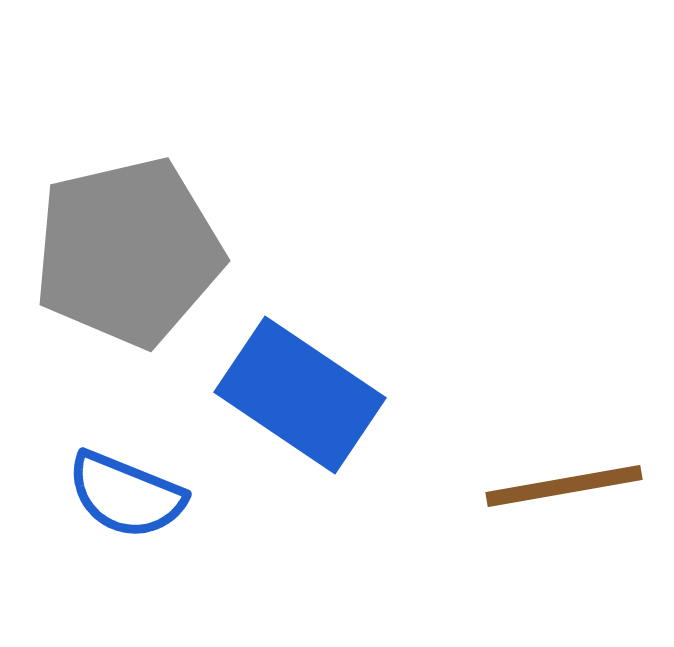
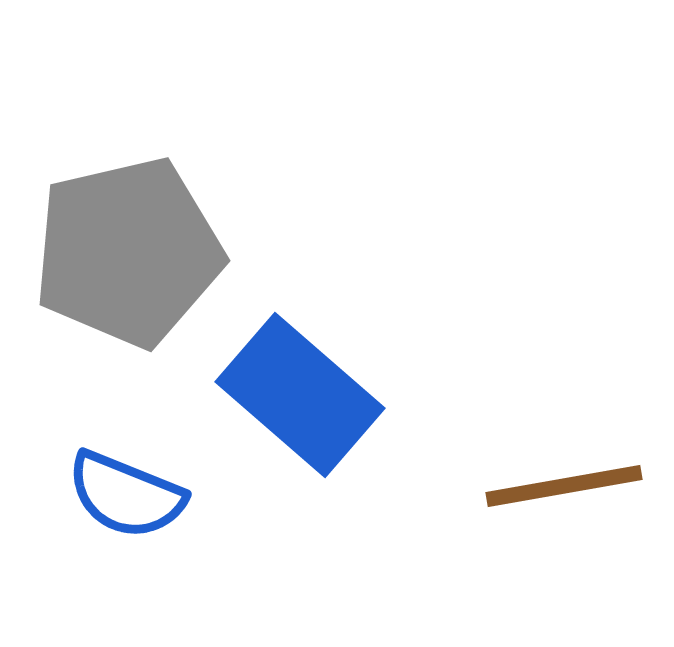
blue rectangle: rotated 7 degrees clockwise
